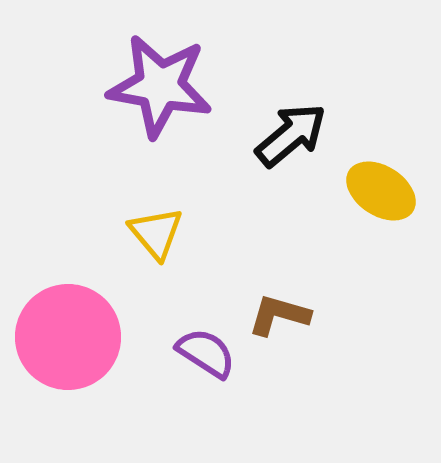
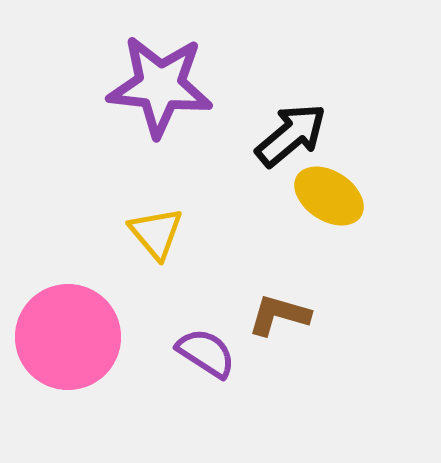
purple star: rotated 4 degrees counterclockwise
yellow ellipse: moved 52 px left, 5 px down
